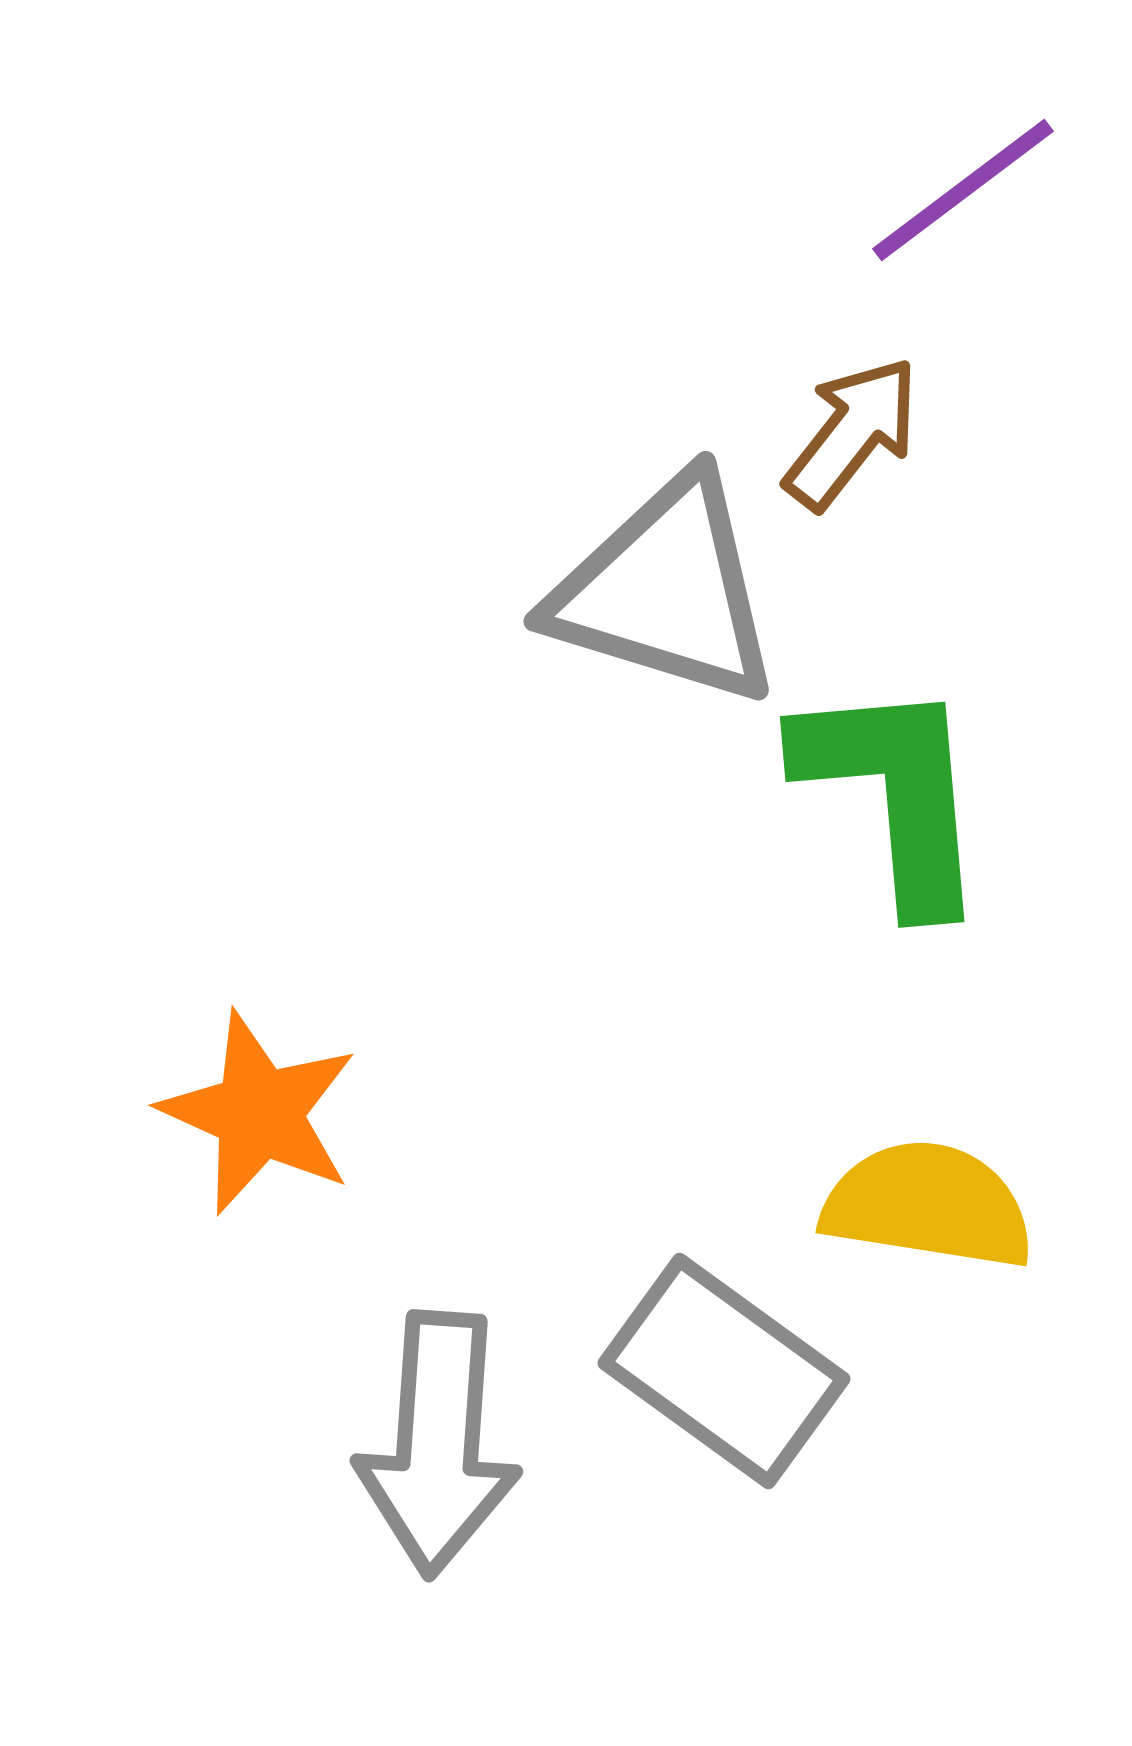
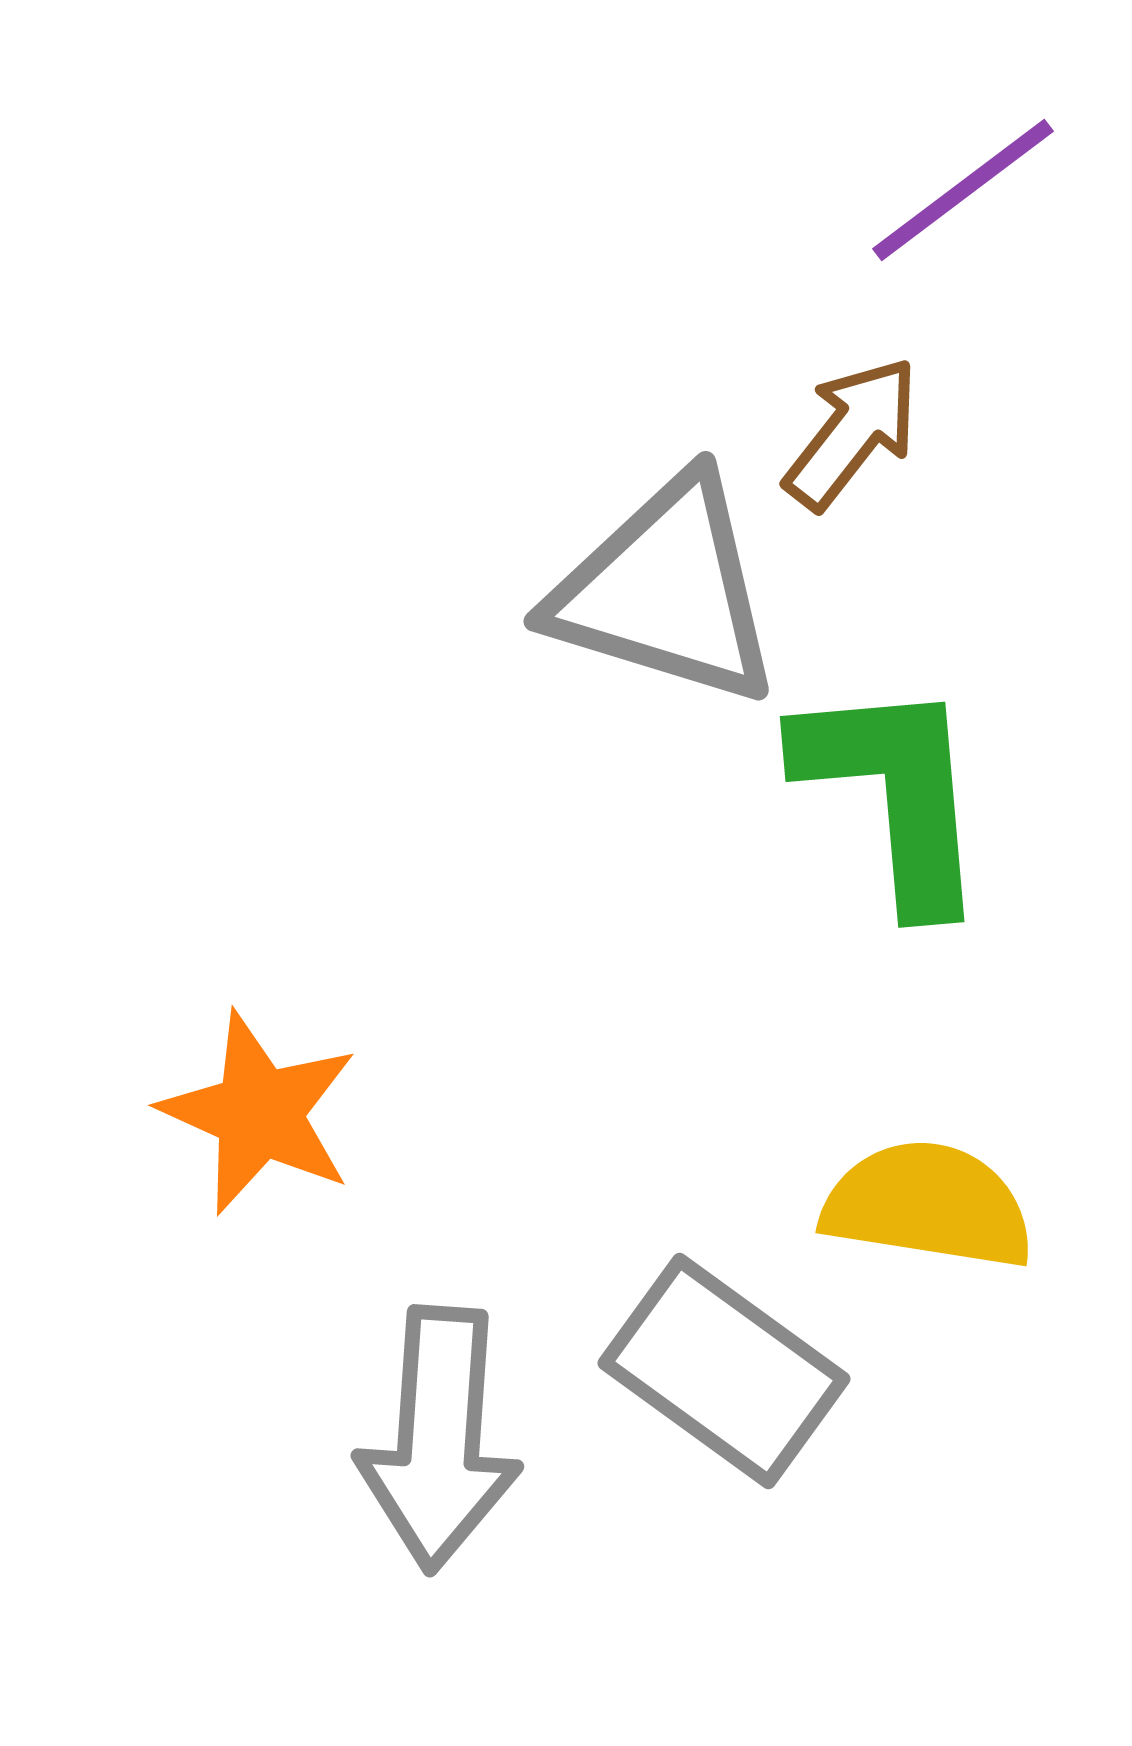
gray arrow: moved 1 px right, 5 px up
